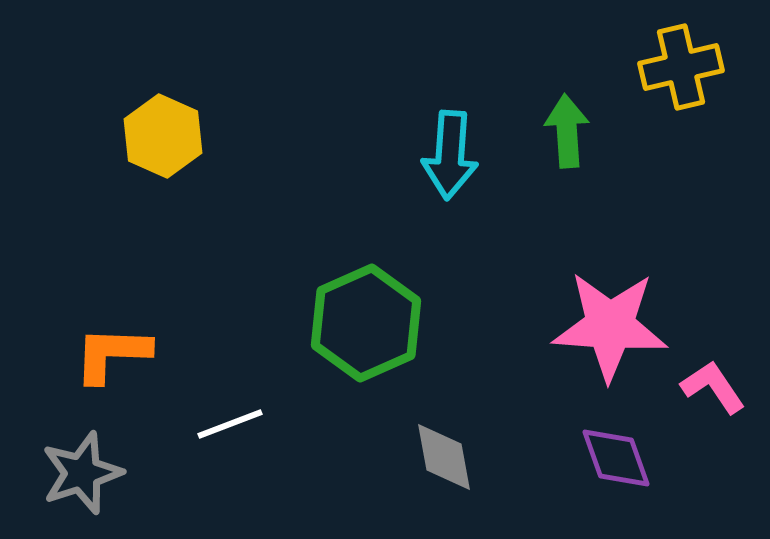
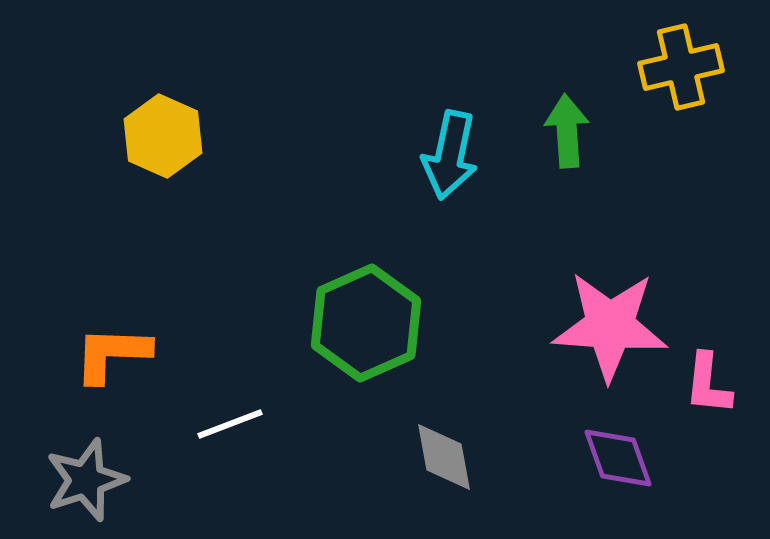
cyan arrow: rotated 8 degrees clockwise
pink L-shape: moved 5 px left, 3 px up; rotated 140 degrees counterclockwise
purple diamond: moved 2 px right
gray star: moved 4 px right, 7 px down
